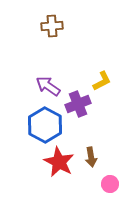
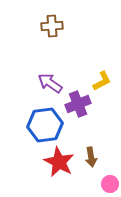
purple arrow: moved 2 px right, 3 px up
blue hexagon: rotated 24 degrees clockwise
